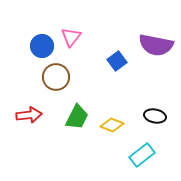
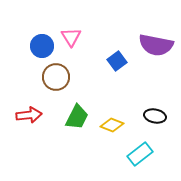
pink triangle: rotated 10 degrees counterclockwise
cyan rectangle: moved 2 px left, 1 px up
